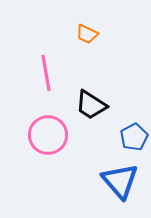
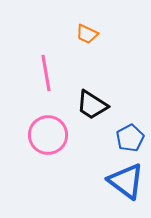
black trapezoid: moved 1 px right
blue pentagon: moved 4 px left, 1 px down
blue triangle: moved 6 px right; rotated 12 degrees counterclockwise
